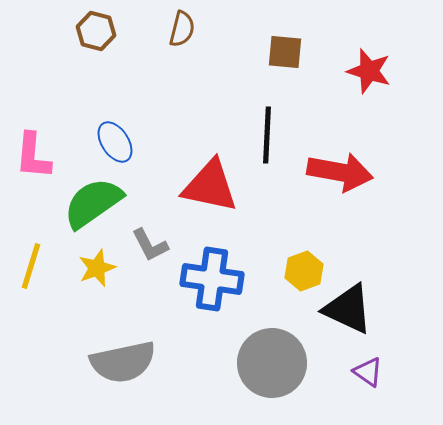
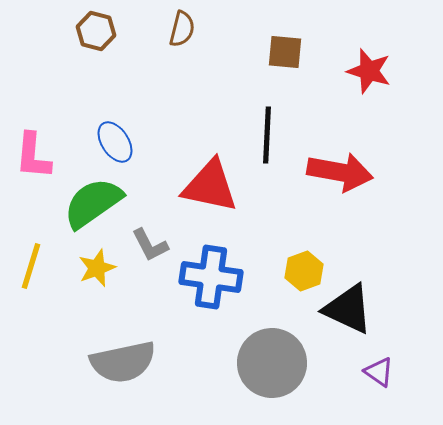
blue cross: moved 1 px left, 2 px up
purple triangle: moved 11 px right
